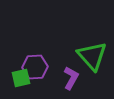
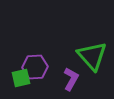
purple L-shape: moved 1 px down
